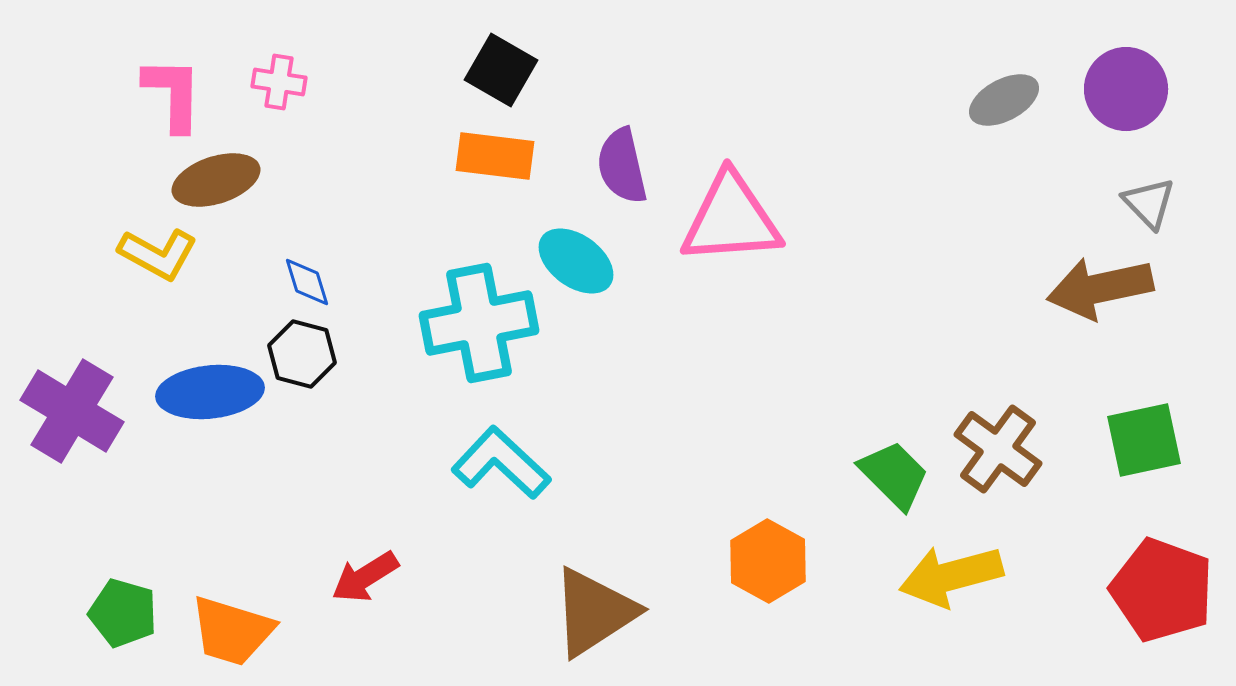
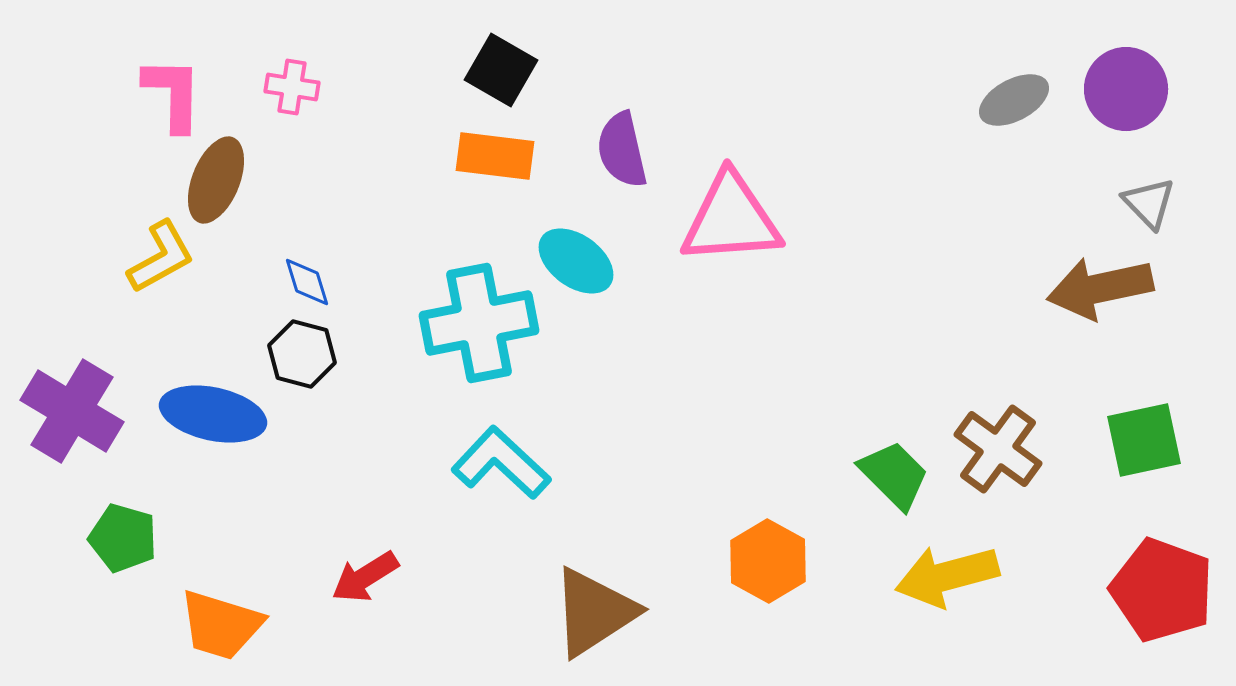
pink cross: moved 13 px right, 5 px down
gray ellipse: moved 10 px right
purple semicircle: moved 16 px up
brown ellipse: rotated 50 degrees counterclockwise
yellow L-shape: moved 3 px right, 3 px down; rotated 58 degrees counterclockwise
blue ellipse: moved 3 px right, 22 px down; rotated 18 degrees clockwise
yellow arrow: moved 4 px left
green pentagon: moved 75 px up
orange trapezoid: moved 11 px left, 6 px up
